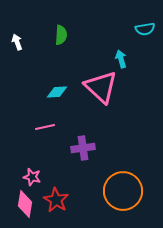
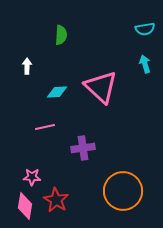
white arrow: moved 10 px right, 24 px down; rotated 21 degrees clockwise
cyan arrow: moved 24 px right, 5 px down
pink star: rotated 12 degrees counterclockwise
pink diamond: moved 2 px down
